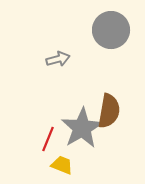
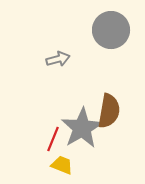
red line: moved 5 px right
